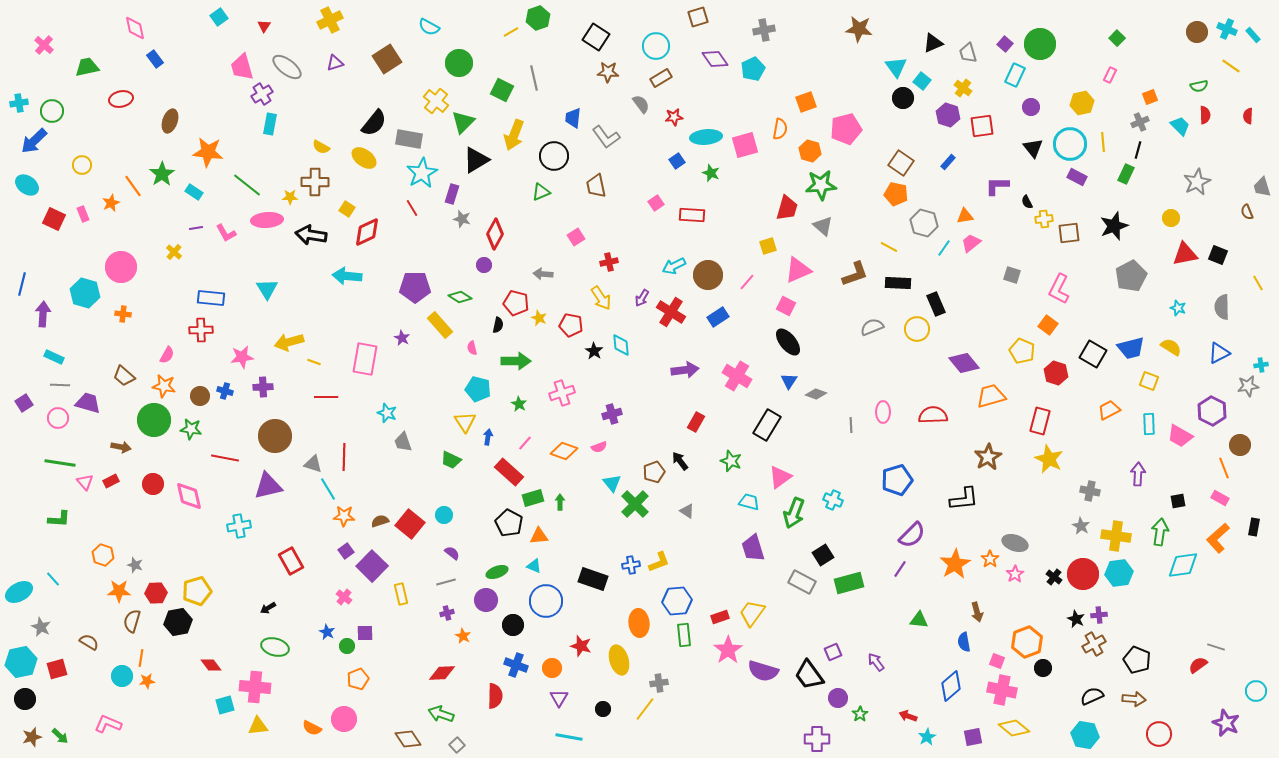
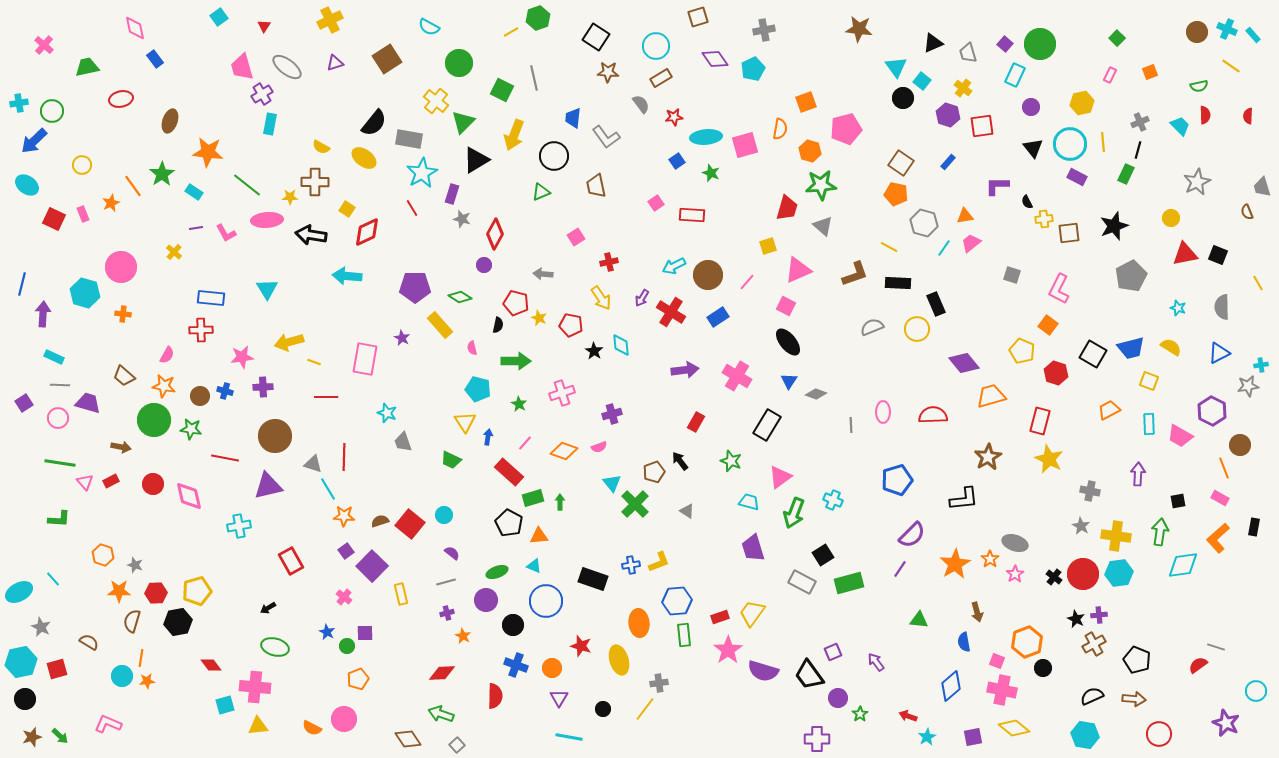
orange square at (1150, 97): moved 25 px up
